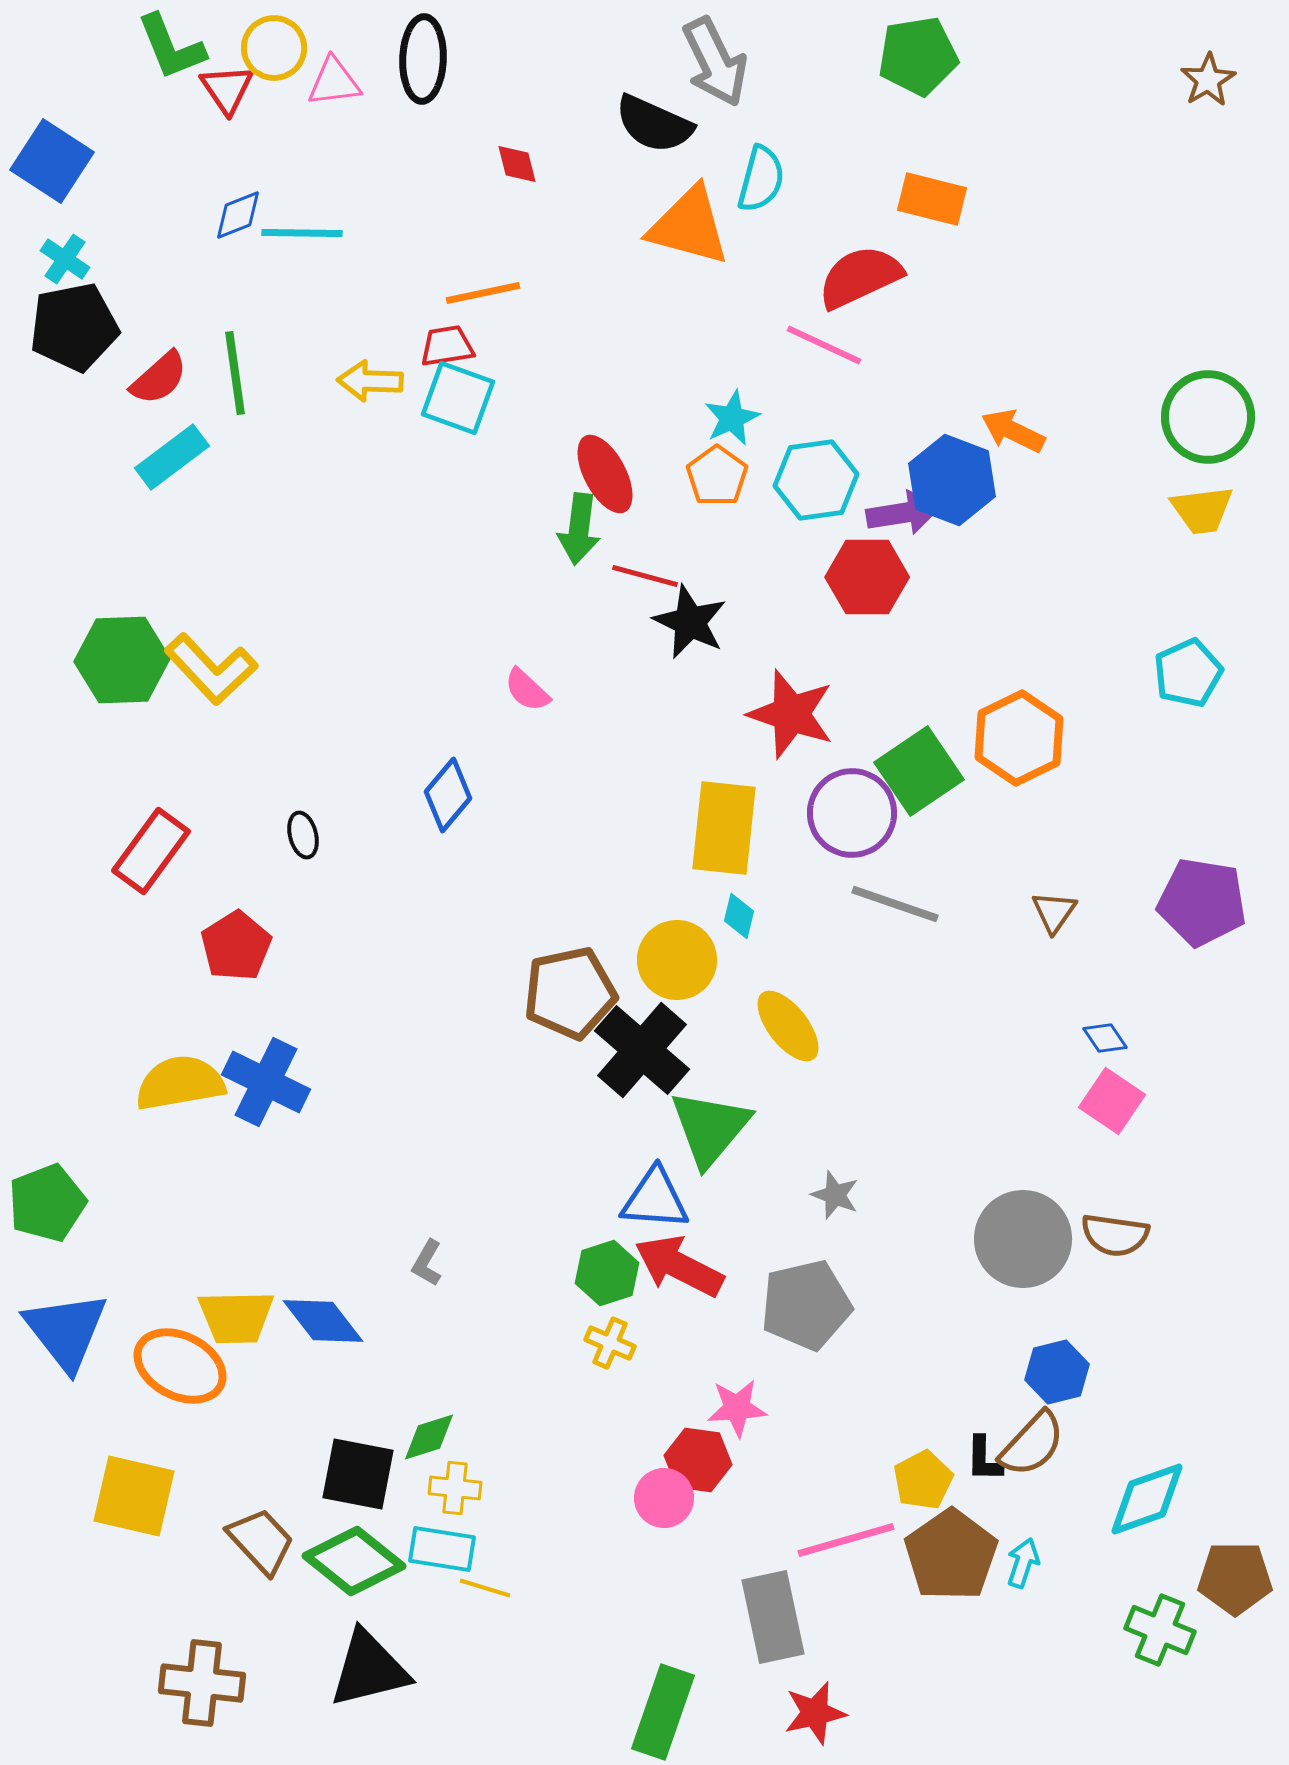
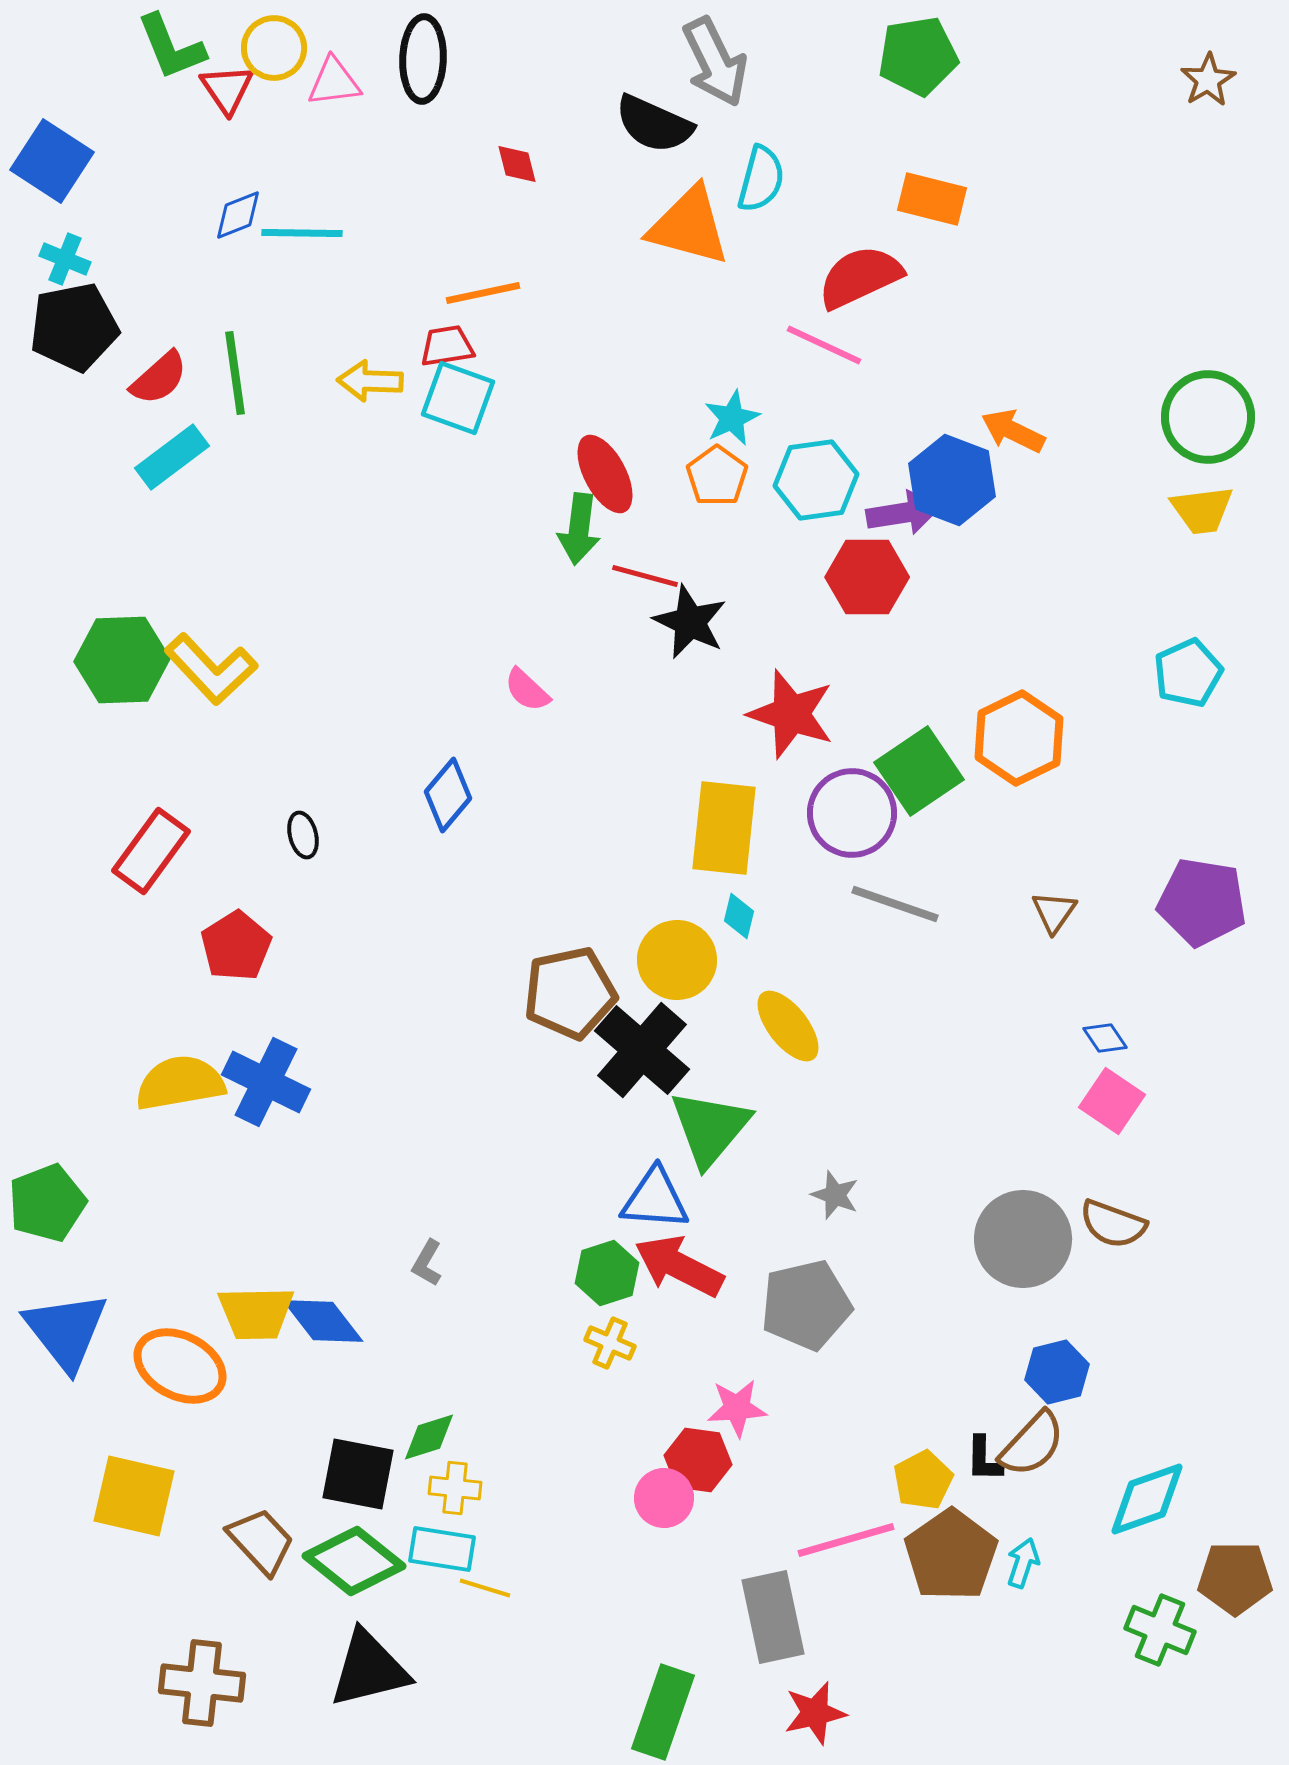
cyan cross at (65, 259): rotated 12 degrees counterclockwise
brown semicircle at (1115, 1235): moved 2 px left, 11 px up; rotated 12 degrees clockwise
yellow trapezoid at (236, 1317): moved 20 px right, 4 px up
